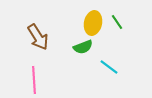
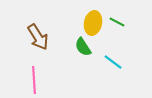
green line: rotated 28 degrees counterclockwise
green semicircle: rotated 78 degrees clockwise
cyan line: moved 4 px right, 5 px up
